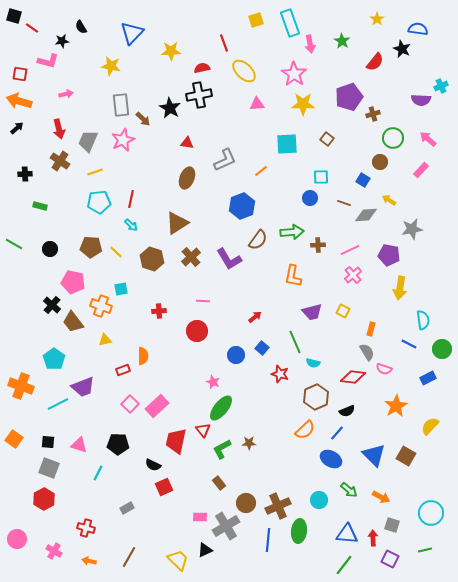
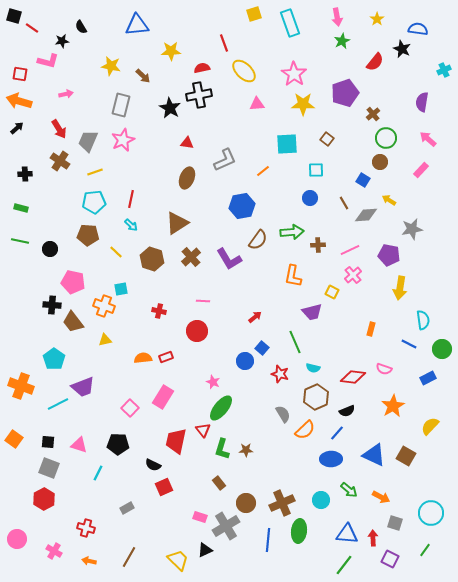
yellow square at (256, 20): moved 2 px left, 6 px up
blue triangle at (132, 33): moved 5 px right, 8 px up; rotated 40 degrees clockwise
green star at (342, 41): rotated 14 degrees clockwise
pink arrow at (310, 44): moved 27 px right, 27 px up
cyan cross at (441, 86): moved 3 px right, 16 px up
purple pentagon at (349, 97): moved 4 px left, 4 px up
purple semicircle at (421, 100): moved 1 px right, 2 px down; rotated 96 degrees clockwise
gray rectangle at (121, 105): rotated 20 degrees clockwise
brown cross at (373, 114): rotated 24 degrees counterclockwise
brown arrow at (143, 119): moved 43 px up
red arrow at (59, 129): rotated 18 degrees counterclockwise
green circle at (393, 138): moved 7 px left
orange line at (261, 171): moved 2 px right
cyan square at (321, 177): moved 5 px left, 7 px up
cyan pentagon at (99, 202): moved 5 px left
brown line at (344, 203): rotated 40 degrees clockwise
green rectangle at (40, 206): moved 19 px left, 2 px down
blue hexagon at (242, 206): rotated 10 degrees clockwise
green line at (14, 244): moved 6 px right, 3 px up; rotated 18 degrees counterclockwise
brown pentagon at (91, 247): moved 3 px left, 12 px up
black cross at (52, 305): rotated 36 degrees counterclockwise
orange cross at (101, 306): moved 3 px right
red cross at (159, 311): rotated 16 degrees clockwise
yellow square at (343, 311): moved 11 px left, 19 px up
gray semicircle at (367, 352): moved 84 px left, 62 px down
blue circle at (236, 355): moved 9 px right, 6 px down
orange semicircle at (143, 356): moved 2 px down; rotated 96 degrees counterclockwise
cyan semicircle at (313, 363): moved 5 px down
red rectangle at (123, 370): moved 43 px right, 13 px up
pink square at (130, 404): moved 4 px down
pink rectangle at (157, 406): moved 6 px right, 9 px up; rotated 15 degrees counterclockwise
orange star at (396, 406): moved 3 px left
brown star at (249, 443): moved 3 px left, 7 px down
green L-shape at (222, 449): rotated 45 degrees counterclockwise
blue triangle at (374, 455): rotated 20 degrees counterclockwise
blue ellipse at (331, 459): rotated 30 degrees counterclockwise
cyan circle at (319, 500): moved 2 px right
brown cross at (278, 506): moved 4 px right, 3 px up
pink rectangle at (200, 517): rotated 16 degrees clockwise
gray square at (392, 525): moved 3 px right, 2 px up
green line at (425, 550): rotated 40 degrees counterclockwise
